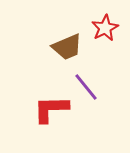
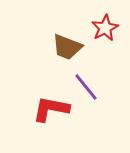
brown trapezoid: rotated 44 degrees clockwise
red L-shape: rotated 12 degrees clockwise
